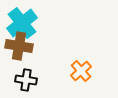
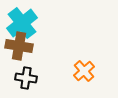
orange cross: moved 3 px right
black cross: moved 2 px up
